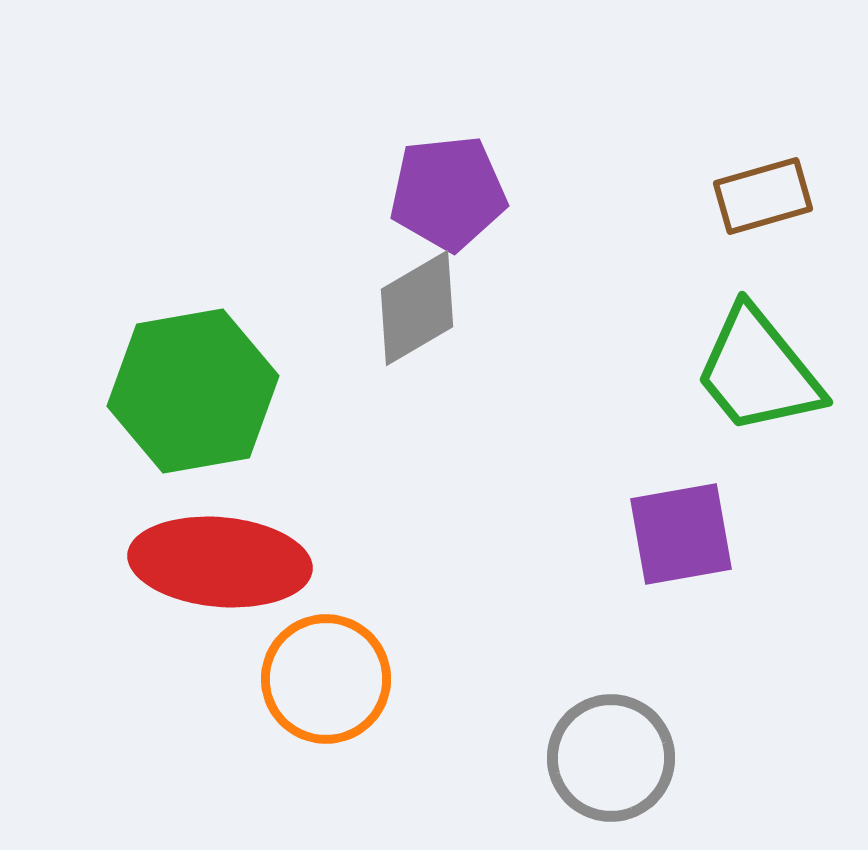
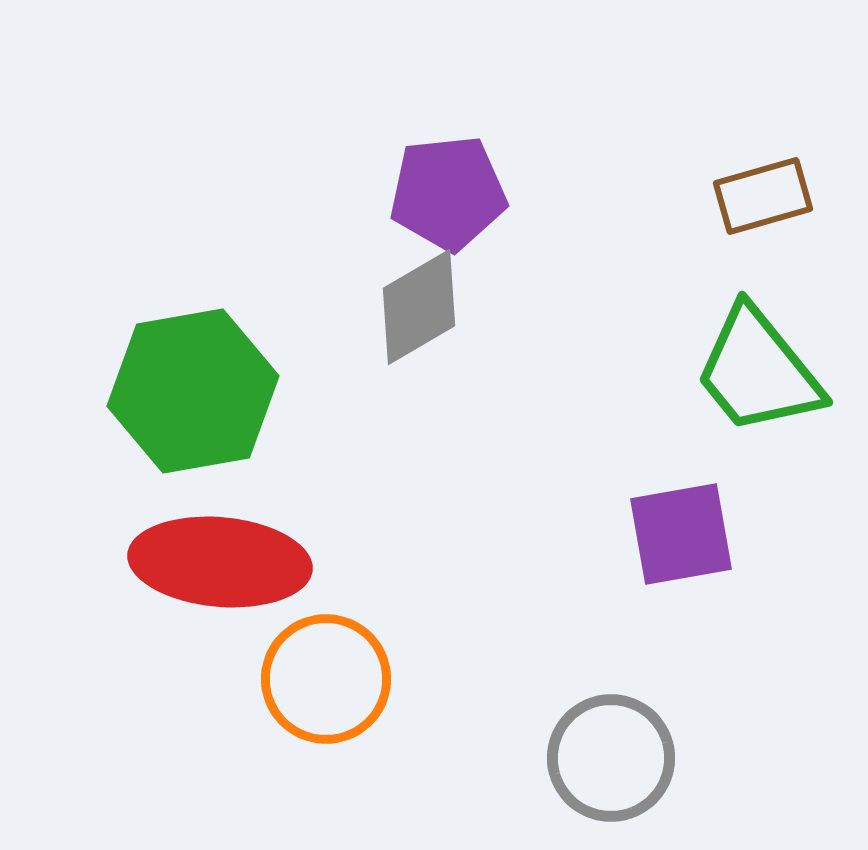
gray diamond: moved 2 px right, 1 px up
